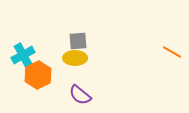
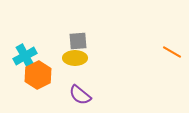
cyan cross: moved 2 px right, 1 px down
